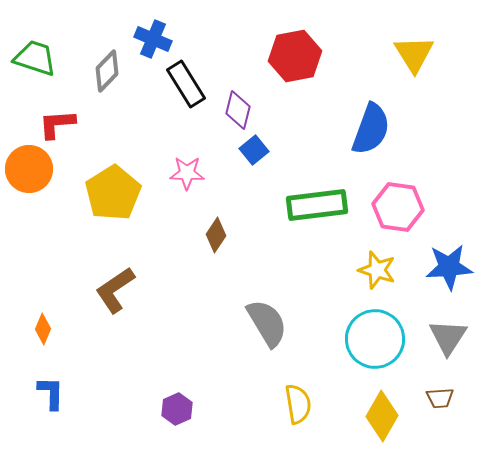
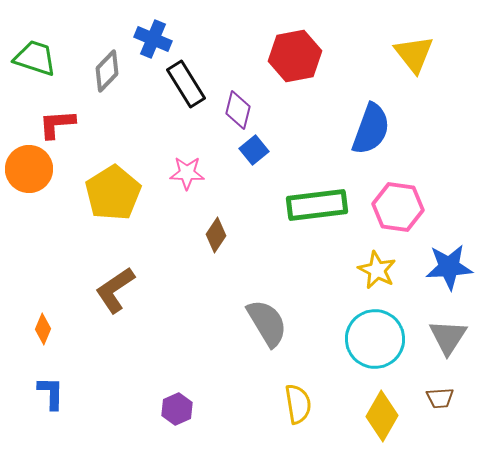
yellow triangle: rotated 6 degrees counterclockwise
yellow star: rotated 9 degrees clockwise
